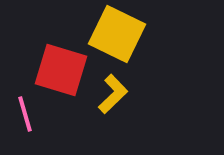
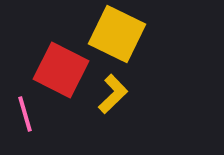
red square: rotated 10 degrees clockwise
